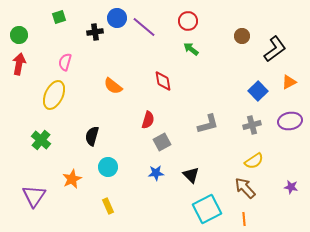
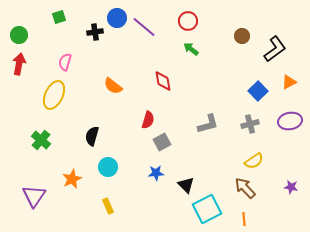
gray cross: moved 2 px left, 1 px up
black triangle: moved 5 px left, 10 px down
